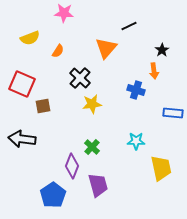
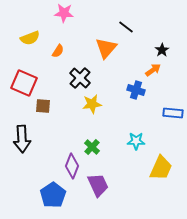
black line: moved 3 px left, 1 px down; rotated 63 degrees clockwise
orange arrow: moved 1 px left, 1 px up; rotated 119 degrees counterclockwise
red square: moved 2 px right, 1 px up
brown square: rotated 14 degrees clockwise
black arrow: rotated 100 degrees counterclockwise
yellow trapezoid: rotated 36 degrees clockwise
purple trapezoid: rotated 10 degrees counterclockwise
